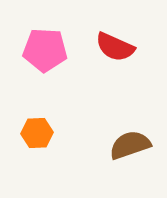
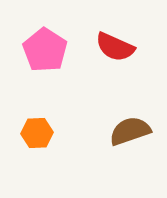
pink pentagon: rotated 30 degrees clockwise
brown semicircle: moved 14 px up
